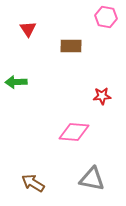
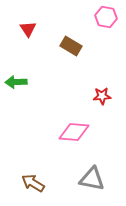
brown rectangle: rotated 30 degrees clockwise
